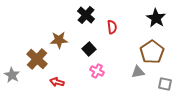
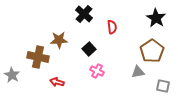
black cross: moved 2 px left, 1 px up
brown pentagon: moved 1 px up
brown cross: moved 1 px right, 2 px up; rotated 30 degrees counterclockwise
gray square: moved 2 px left, 2 px down
